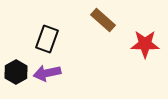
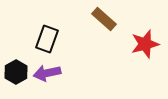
brown rectangle: moved 1 px right, 1 px up
red star: rotated 16 degrees counterclockwise
